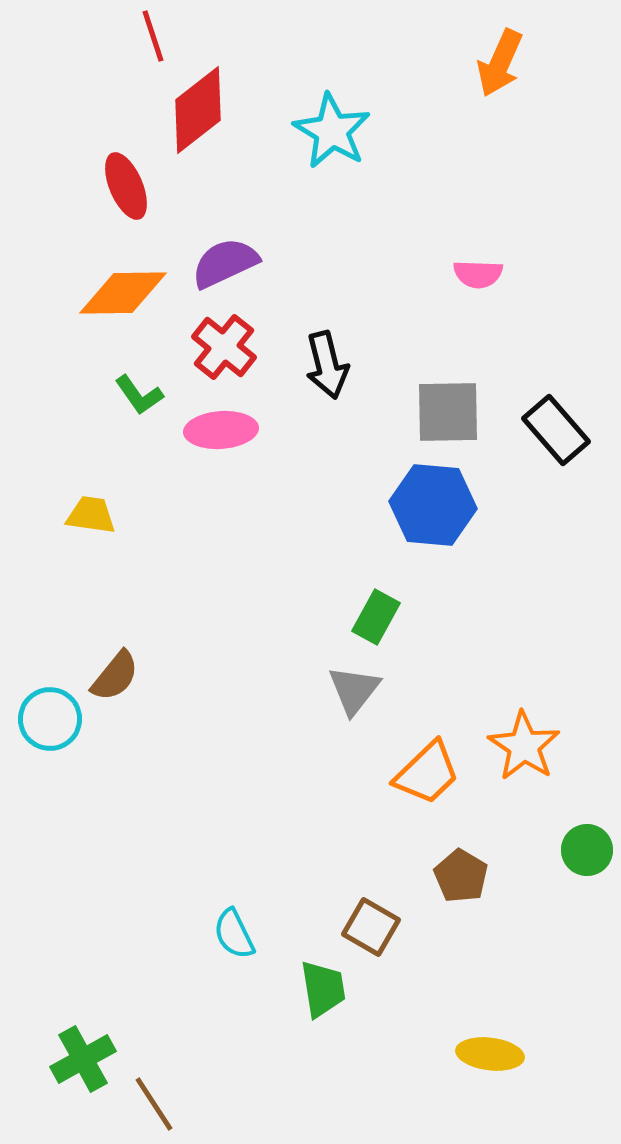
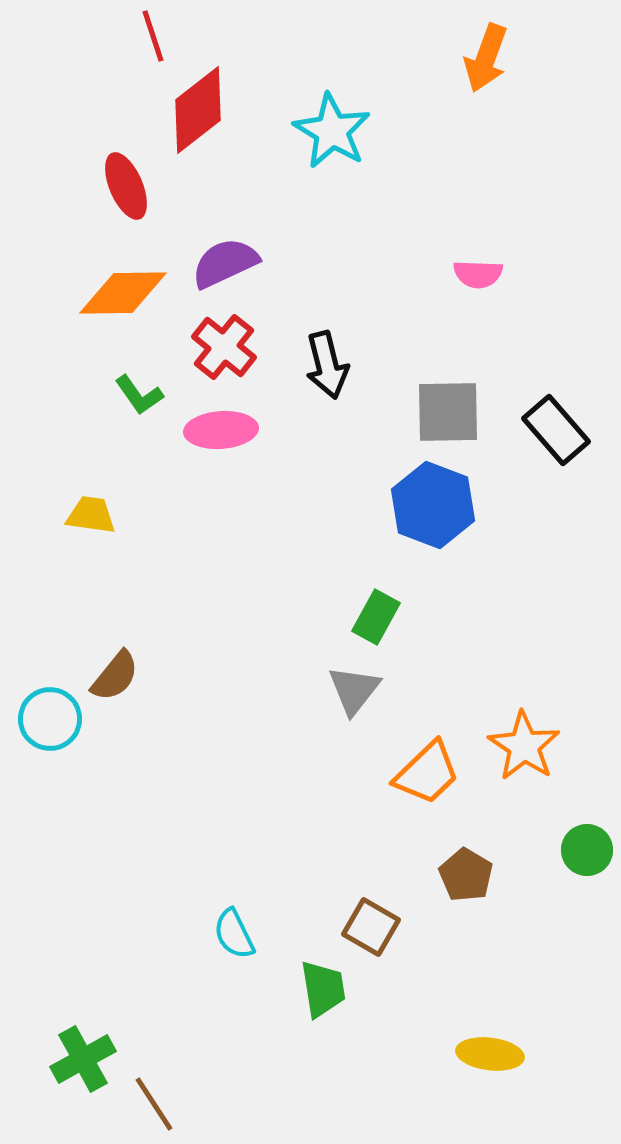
orange arrow: moved 14 px left, 5 px up; rotated 4 degrees counterclockwise
blue hexagon: rotated 16 degrees clockwise
brown pentagon: moved 5 px right, 1 px up
